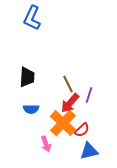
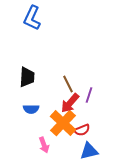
red semicircle: rotated 21 degrees clockwise
pink arrow: moved 2 px left, 1 px down
